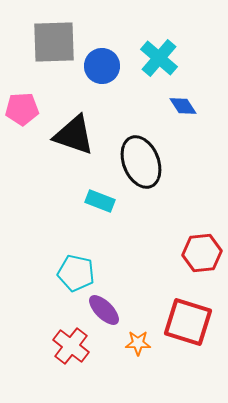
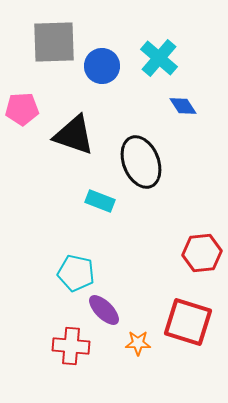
red cross: rotated 33 degrees counterclockwise
